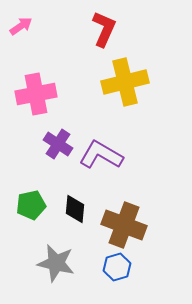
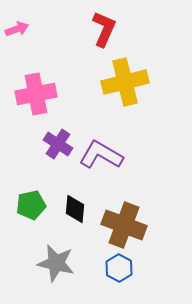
pink arrow: moved 4 px left, 3 px down; rotated 15 degrees clockwise
blue hexagon: moved 2 px right, 1 px down; rotated 16 degrees counterclockwise
